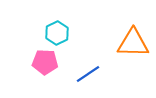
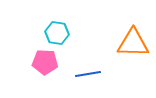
cyan hexagon: rotated 25 degrees counterclockwise
blue line: rotated 25 degrees clockwise
